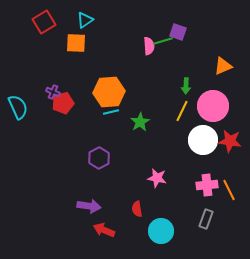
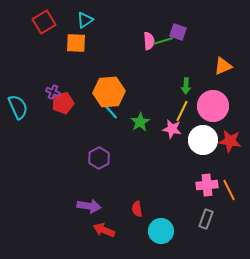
pink semicircle: moved 5 px up
cyan line: rotated 63 degrees clockwise
pink star: moved 15 px right, 49 px up
